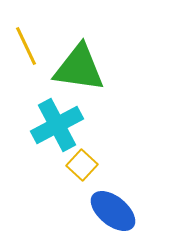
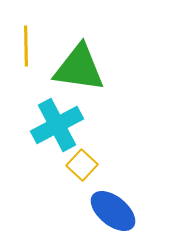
yellow line: rotated 24 degrees clockwise
